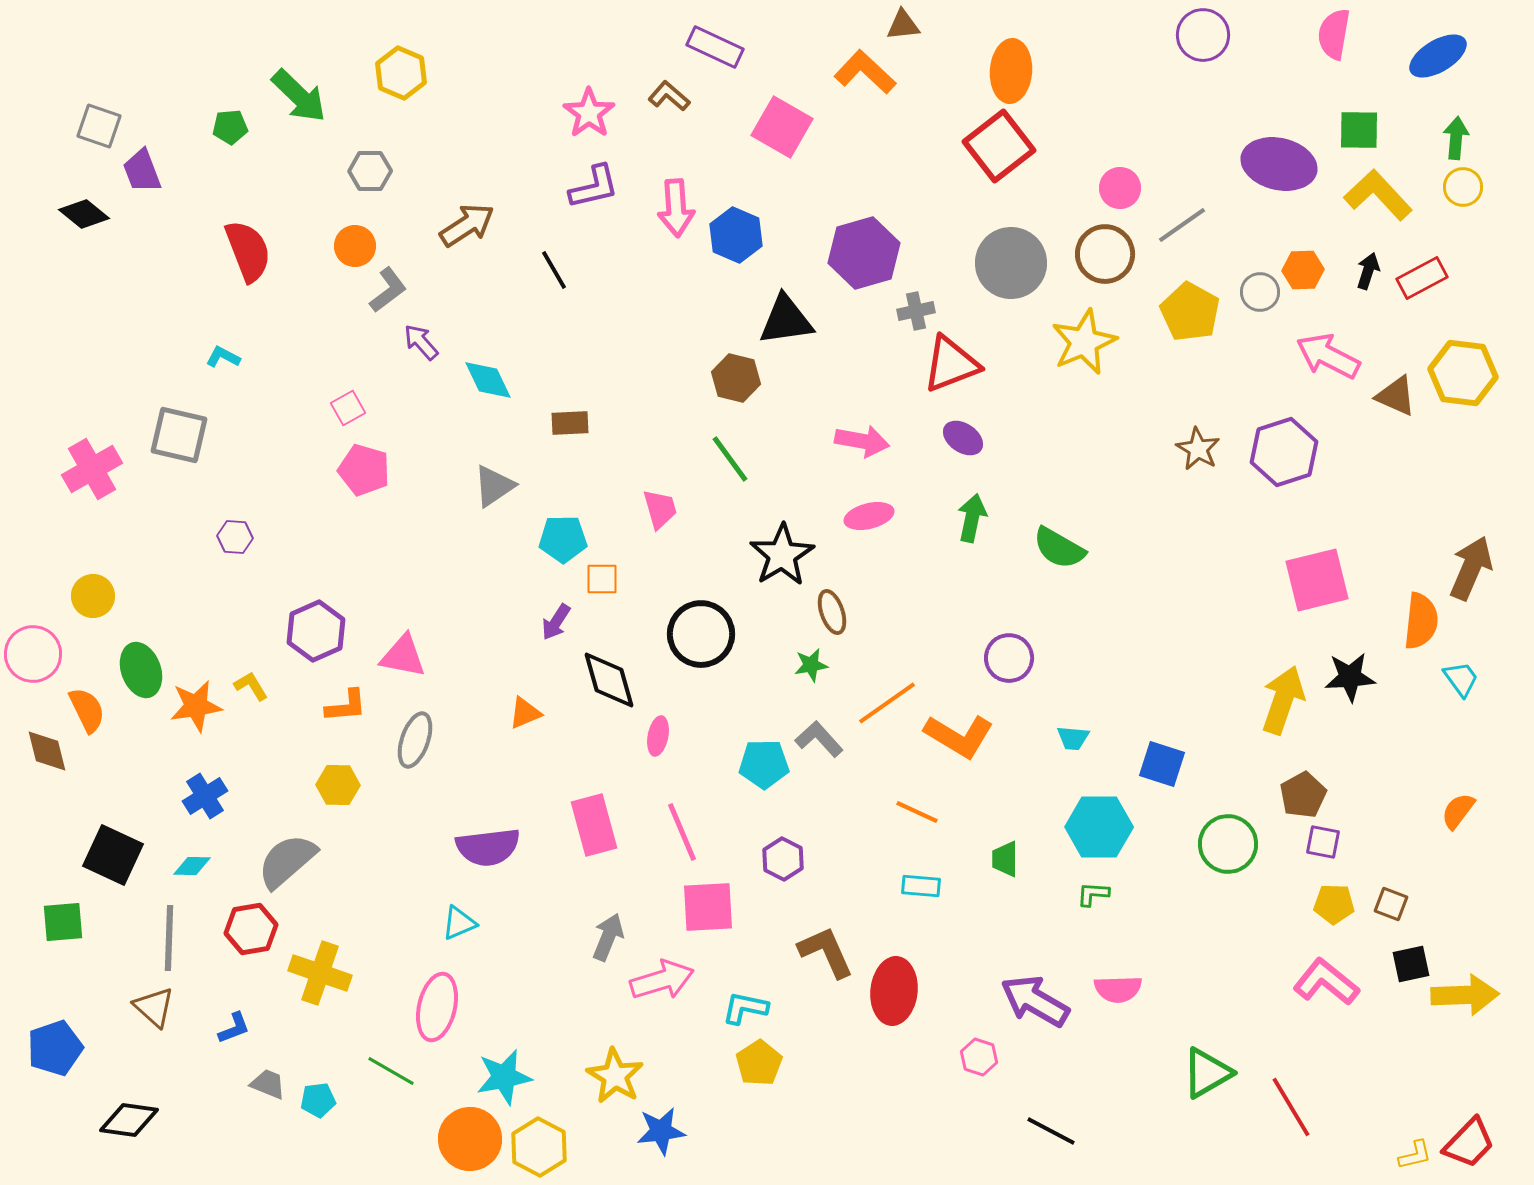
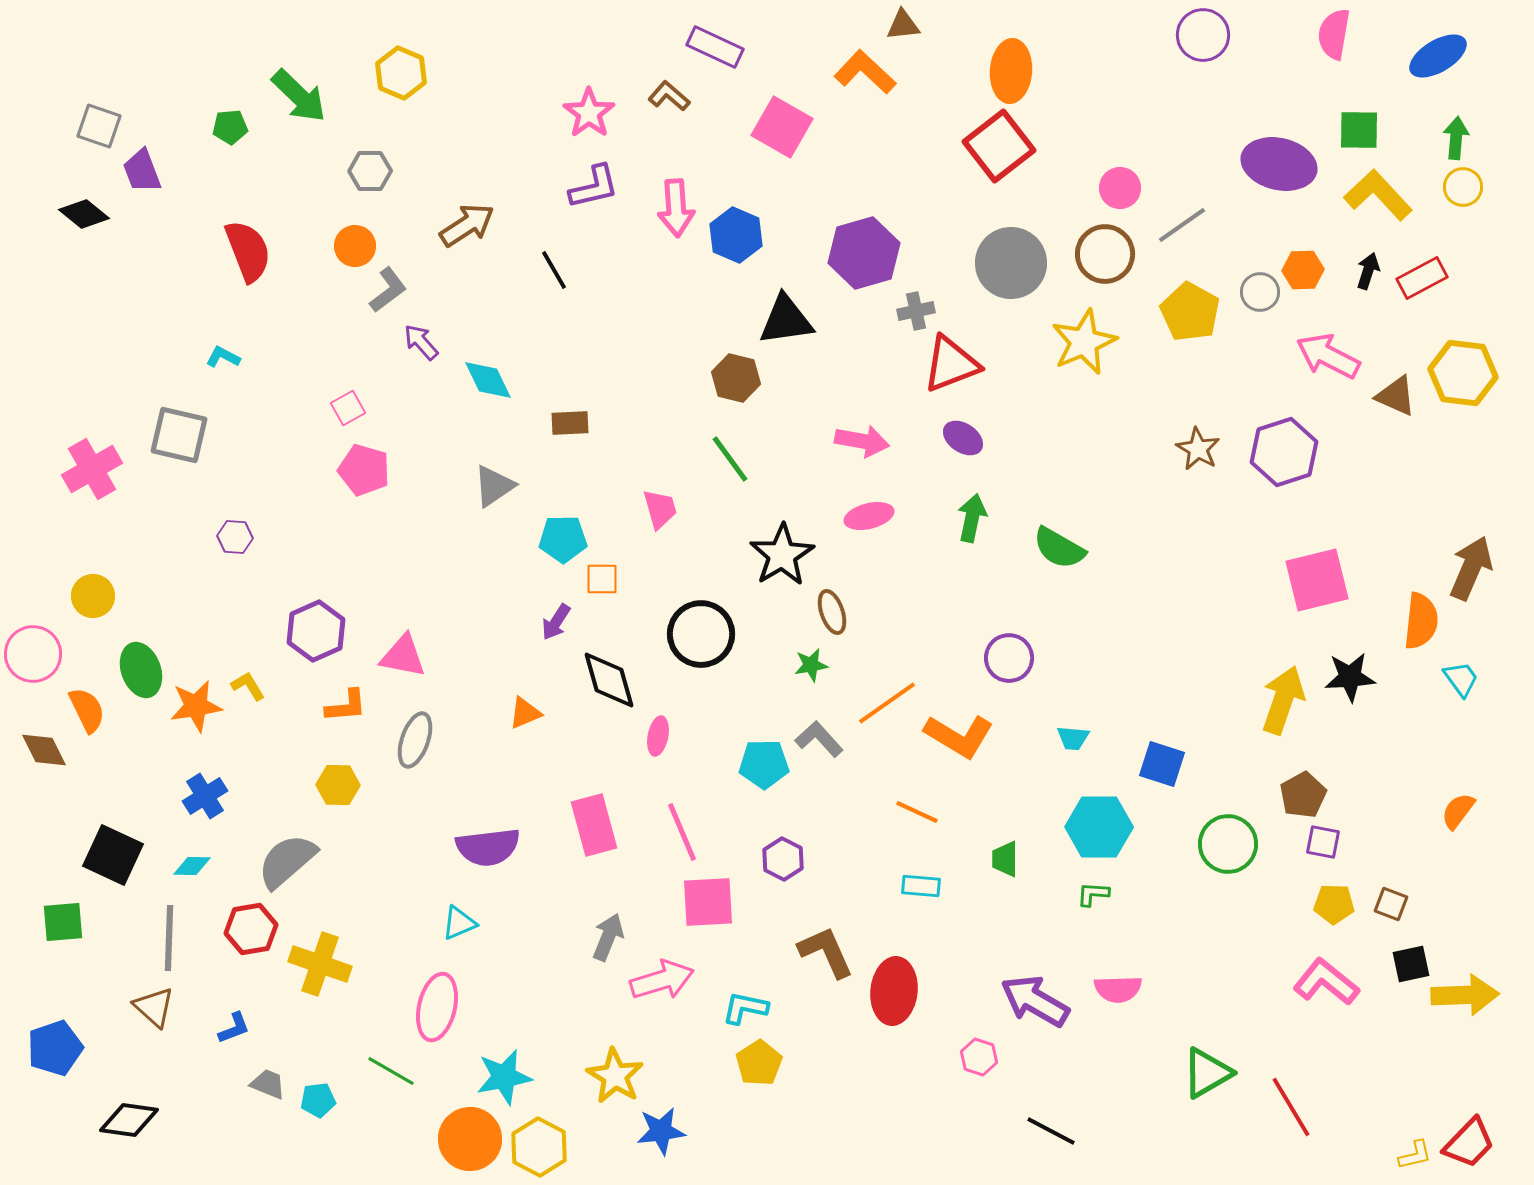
yellow L-shape at (251, 686): moved 3 px left
brown diamond at (47, 751): moved 3 px left, 1 px up; rotated 12 degrees counterclockwise
pink square at (708, 907): moved 5 px up
yellow cross at (320, 973): moved 9 px up
